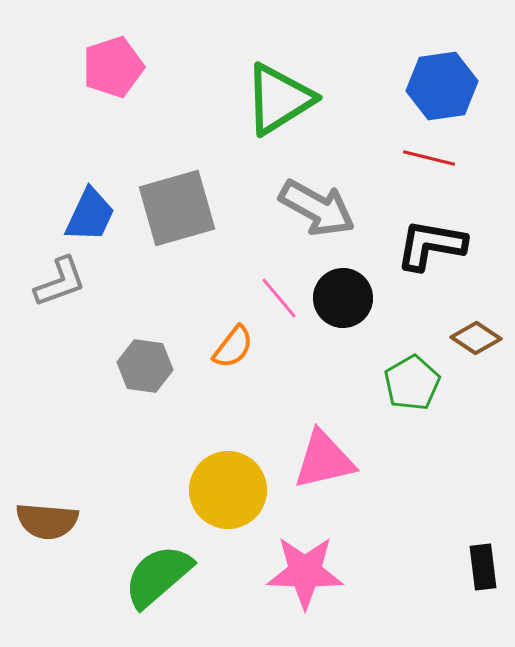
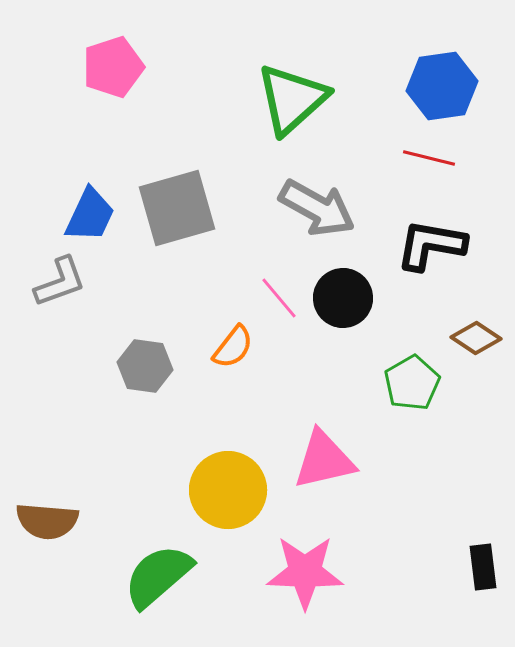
green triangle: moved 13 px right; rotated 10 degrees counterclockwise
